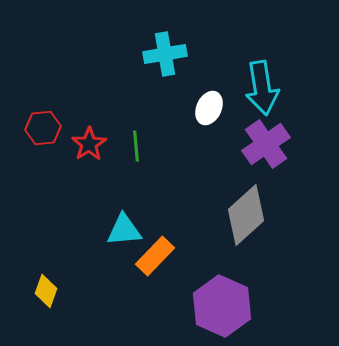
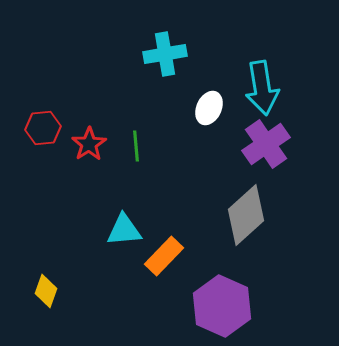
orange rectangle: moved 9 px right
